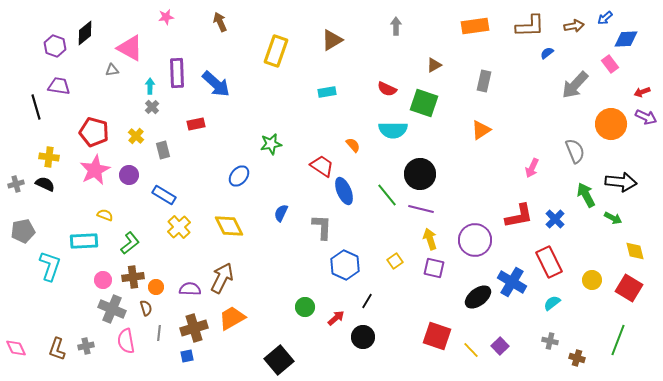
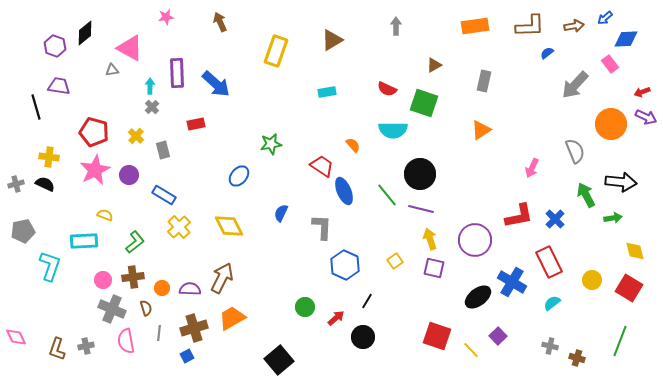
green arrow at (613, 218): rotated 36 degrees counterclockwise
green L-shape at (130, 243): moved 5 px right, 1 px up
orange circle at (156, 287): moved 6 px right, 1 px down
green line at (618, 340): moved 2 px right, 1 px down
gray cross at (550, 341): moved 5 px down
purple square at (500, 346): moved 2 px left, 10 px up
pink diamond at (16, 348): moved 11 px up
blue square at (187, 356): rotated 16 degrees counterclockwise
